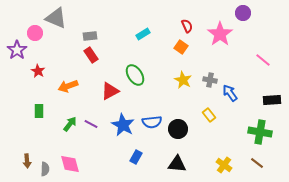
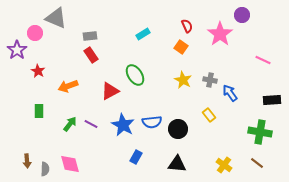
purple circle: moved 1 px left, 2 px down
pink line: rotated 14 degrees counterclockwise
